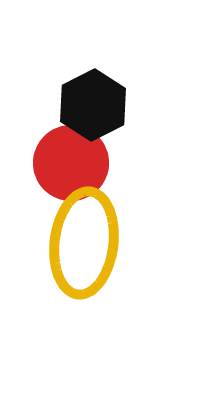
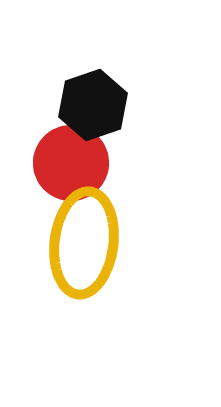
black hexagon: rotated 8 degrees clockwise
